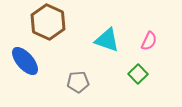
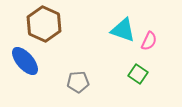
brown hexagon: moved 4 px left, 2 px down
cyan triangle: moved 16 px right, 10 px up
green square: rotated 12 degrees counterclockwise
